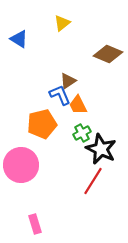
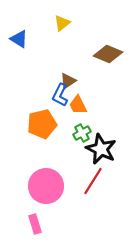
blue L-shape: rotated 130 degrees counterclockwise
pink circle: moved 25 px right, 21 px down
